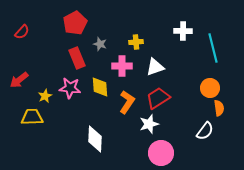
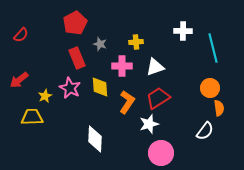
red semicircle: moved 1 px left, 3 px down
pink star: rotated 20 degrees clockwise
